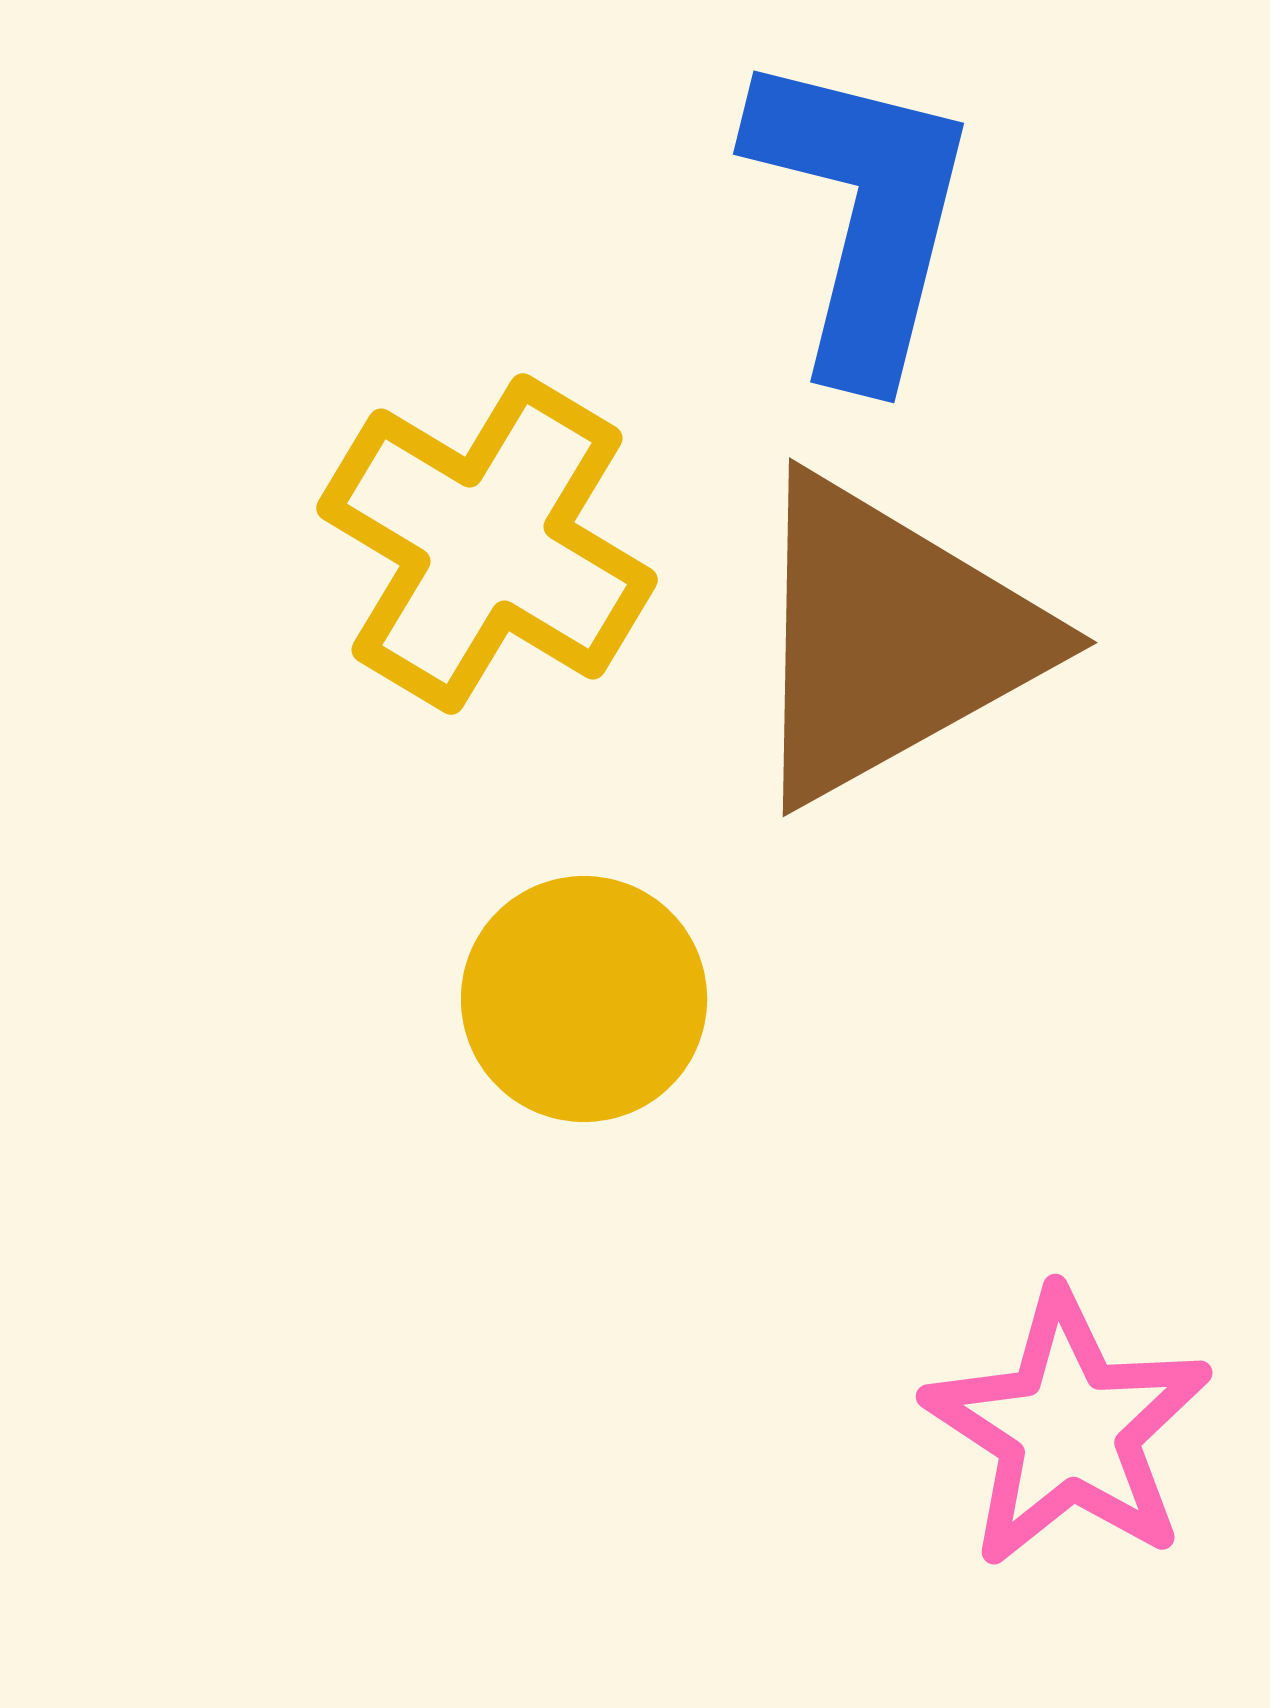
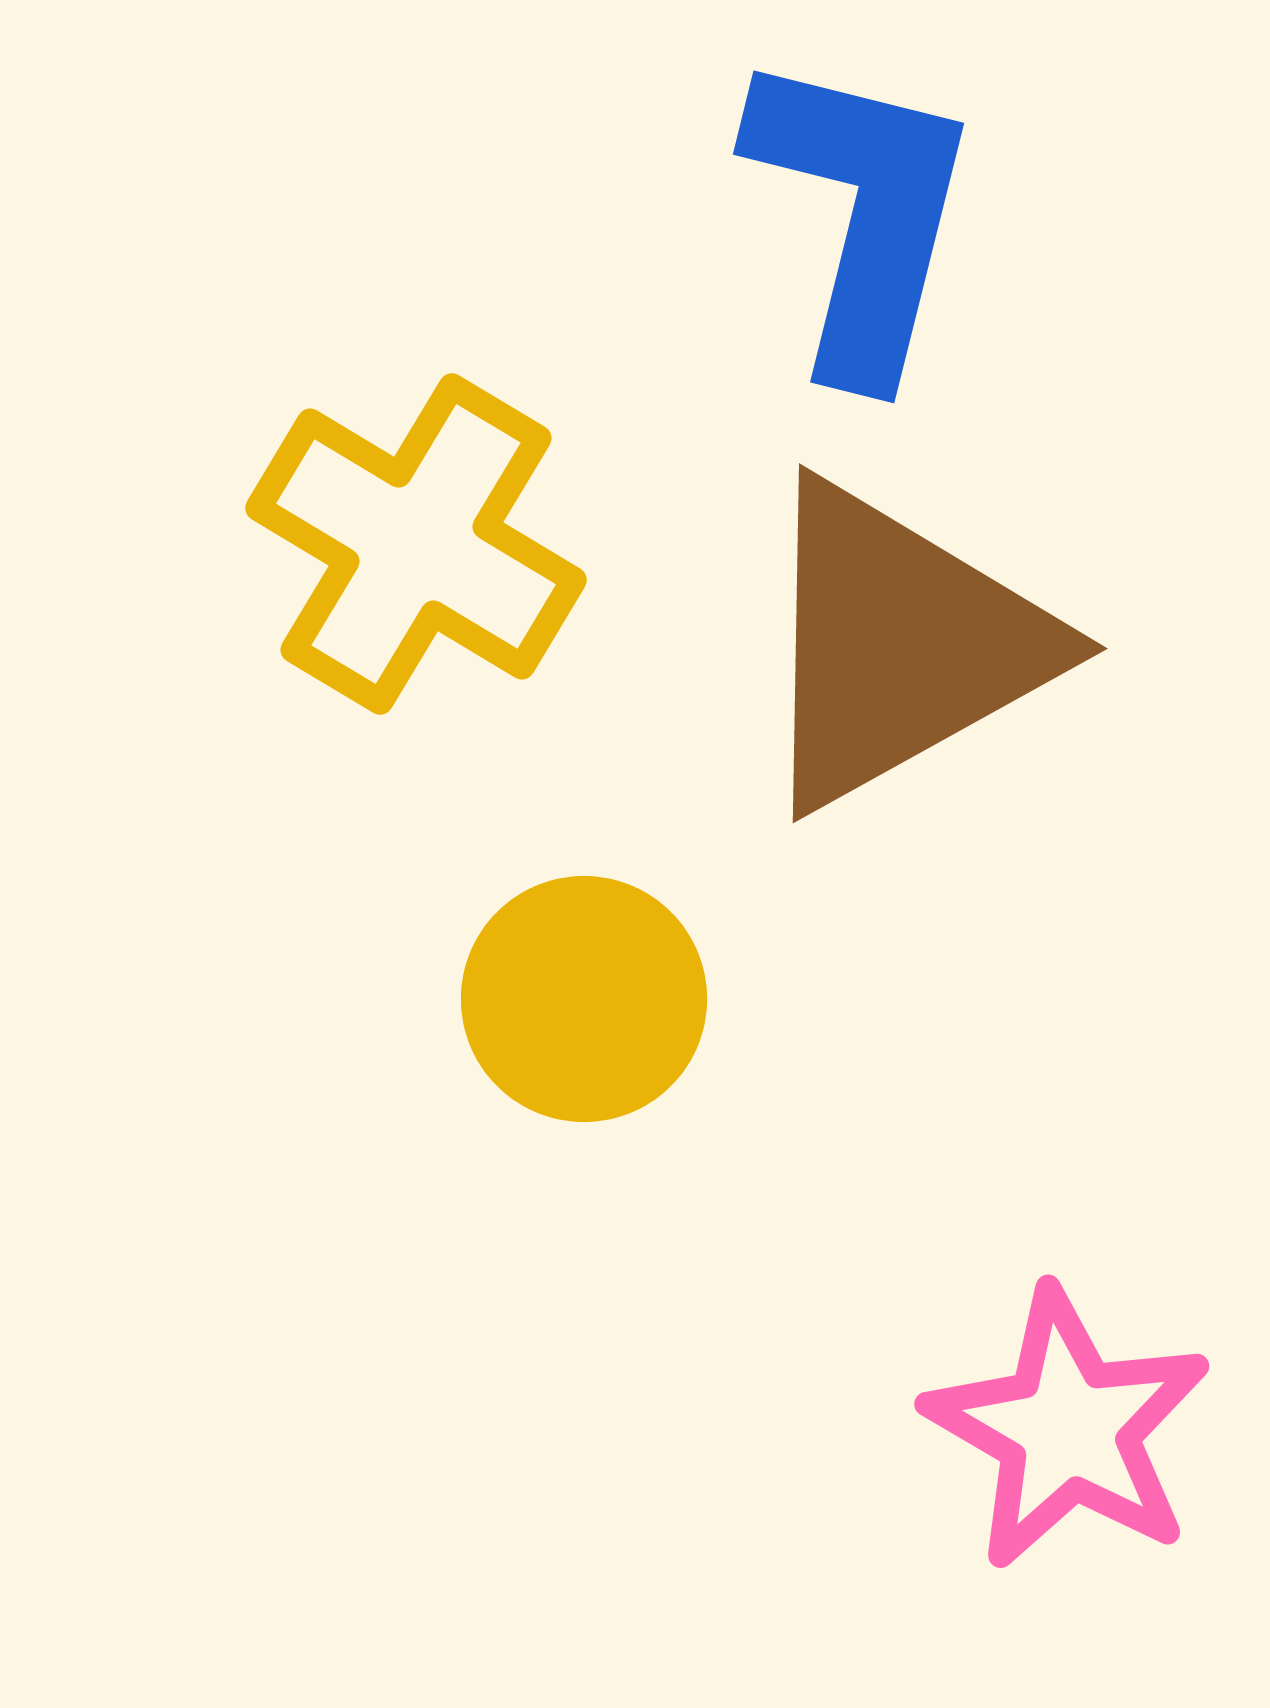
yellow cross: moved 71 px left
brown triangle: moved 10 px right, 6 px down
pink star: rotated 3 degrees counterclockwise
